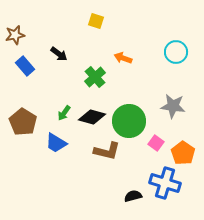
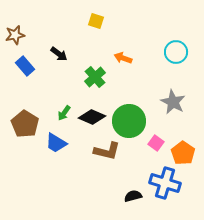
gray star: moved 4 px up; rotated 20 degrees clockwise
black diamond: rotated 8 degrees clockwise
brown pentagon: moved 2 px right, 2 px down
